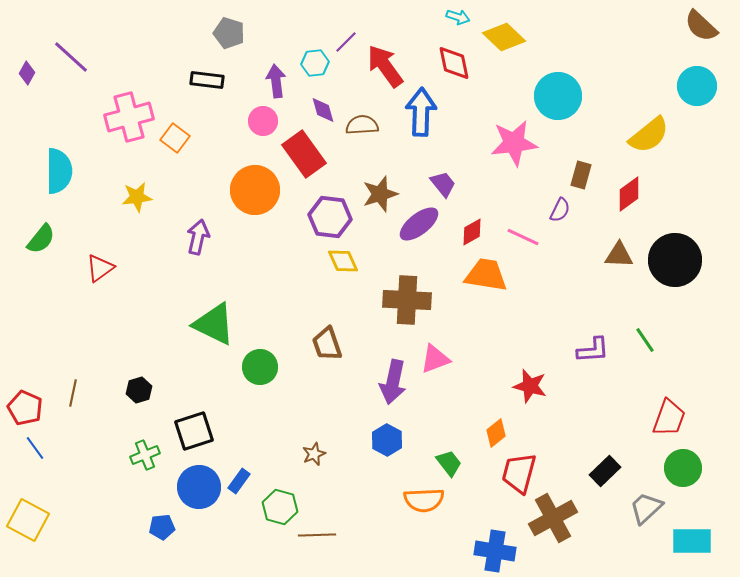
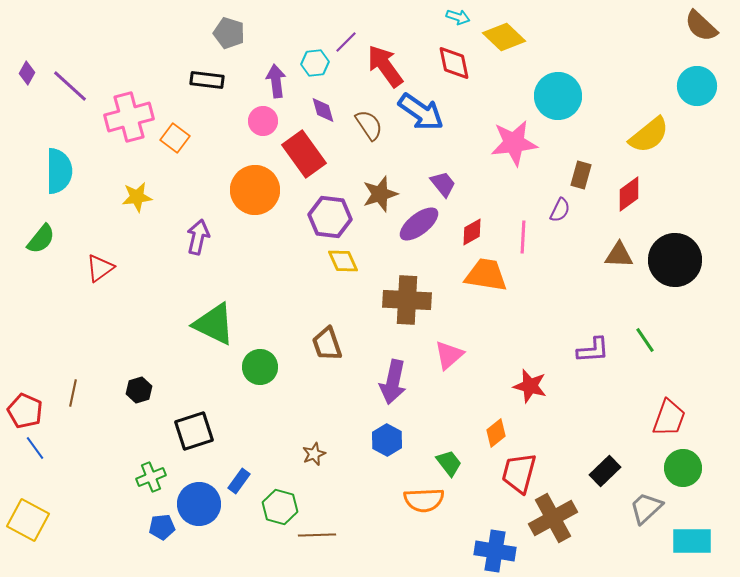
purple line at (71, 57): moved 1 px left, 29 px down
blue arrow at (421, 112): rotated 123 degrees clockwise
brown semicircle at (362, 125): moved 7 px right; rotated 60 degrees clockwise
pink line at (523, 237): rotated 68 degrees clockwise
pink triangle at (435, 359): moved 14 px right, 4 px up; rotated 20 degrees counterclockwise
red pentagon at (25, 408): moved 3 px down
green cross at (145, 455): moved 6 px right, 22 px down
blue circle at (199, 487): moved 17 px down
